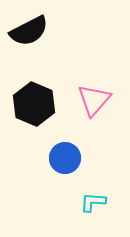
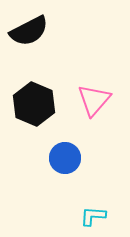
cyan L-shape: moved 14 px down
